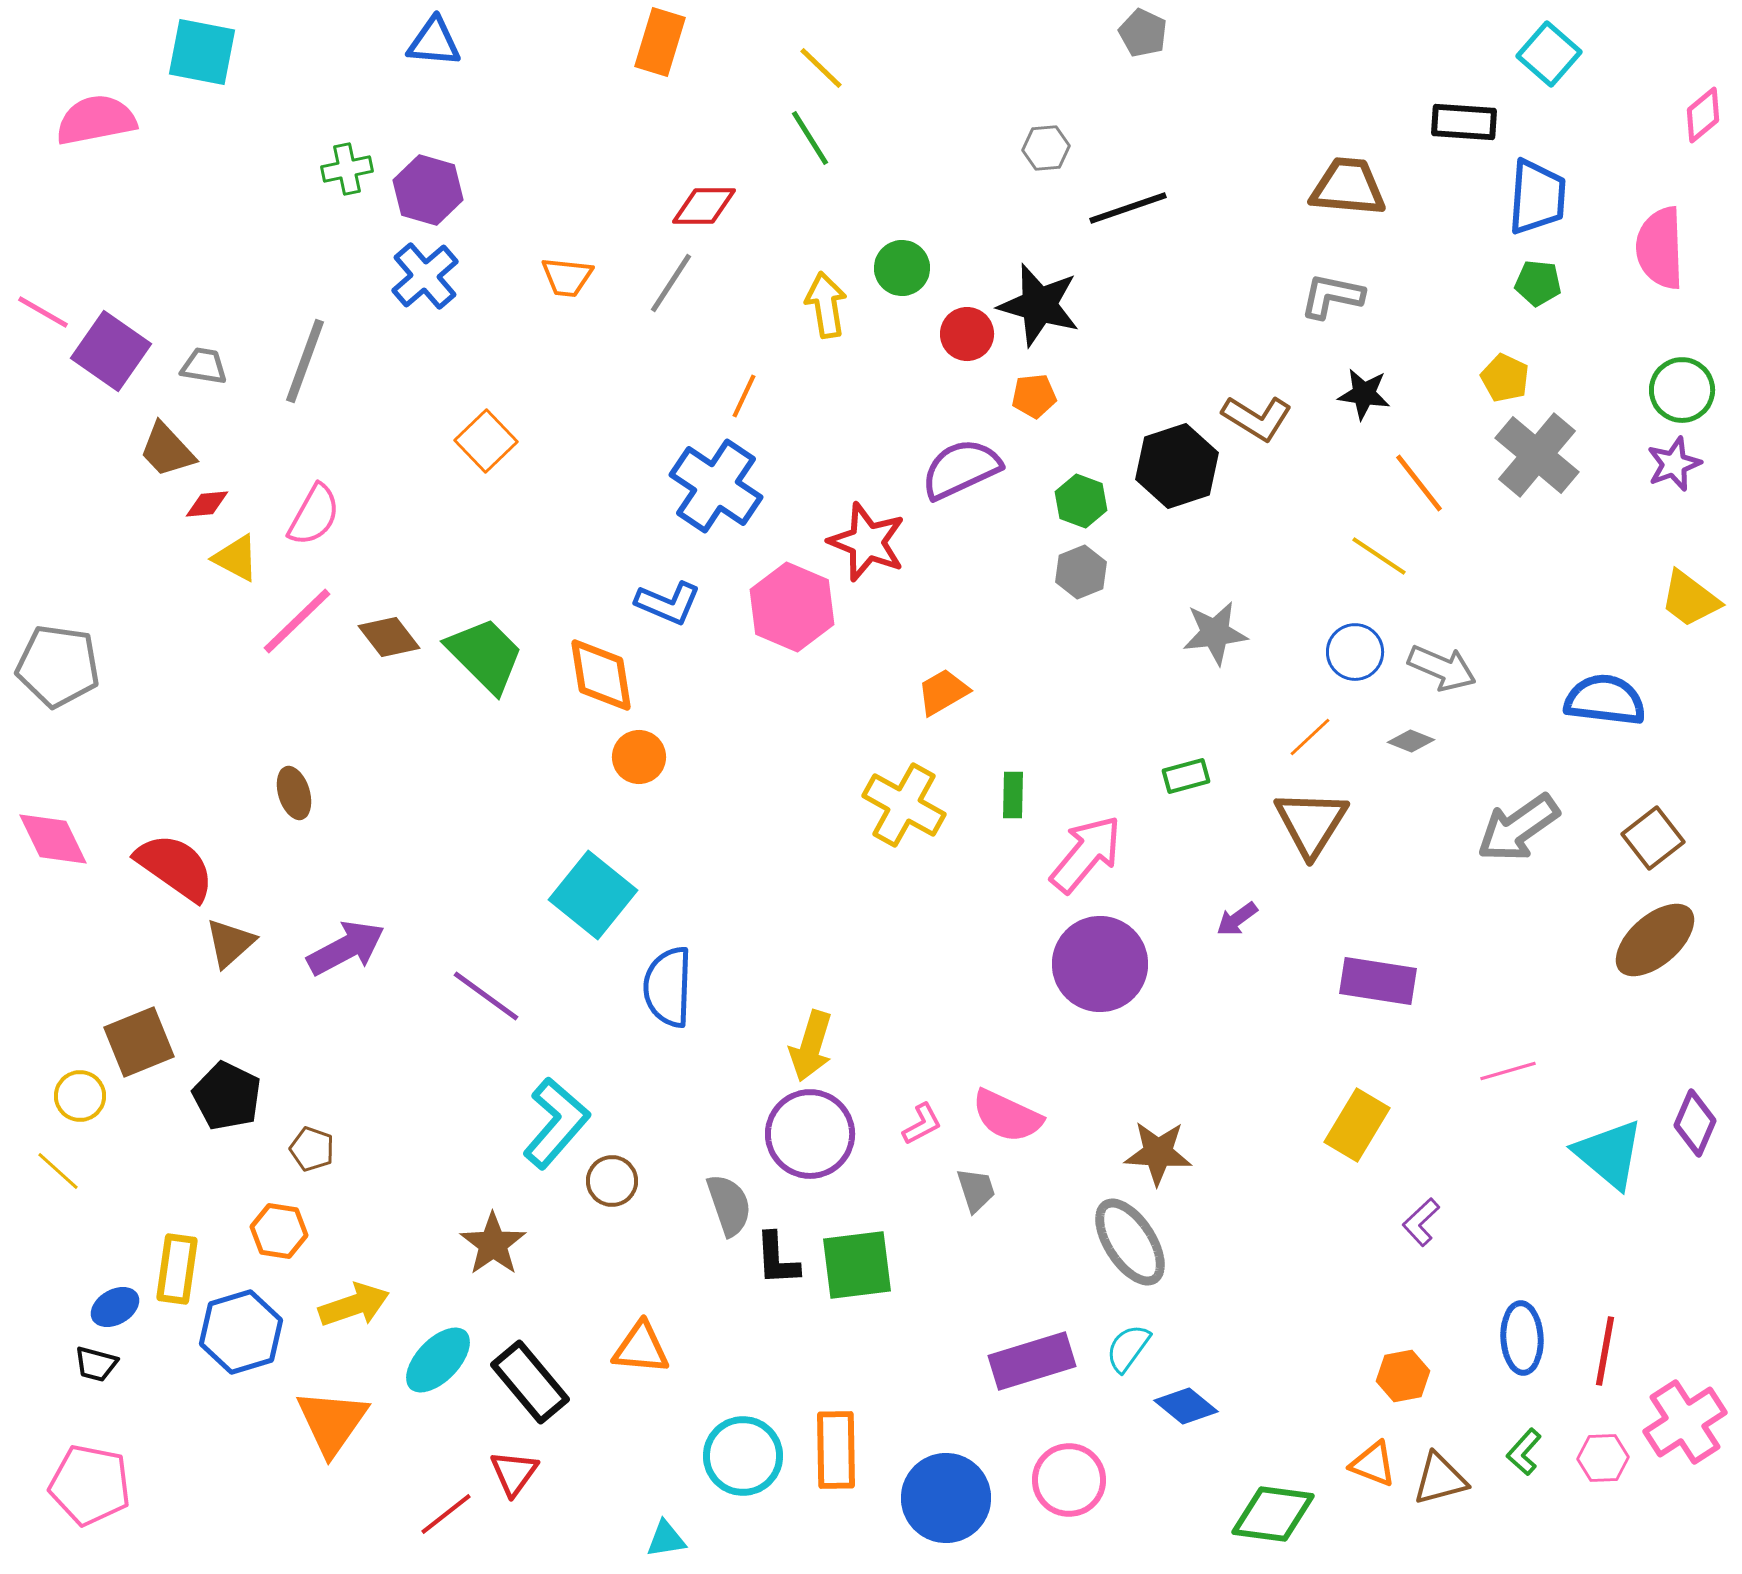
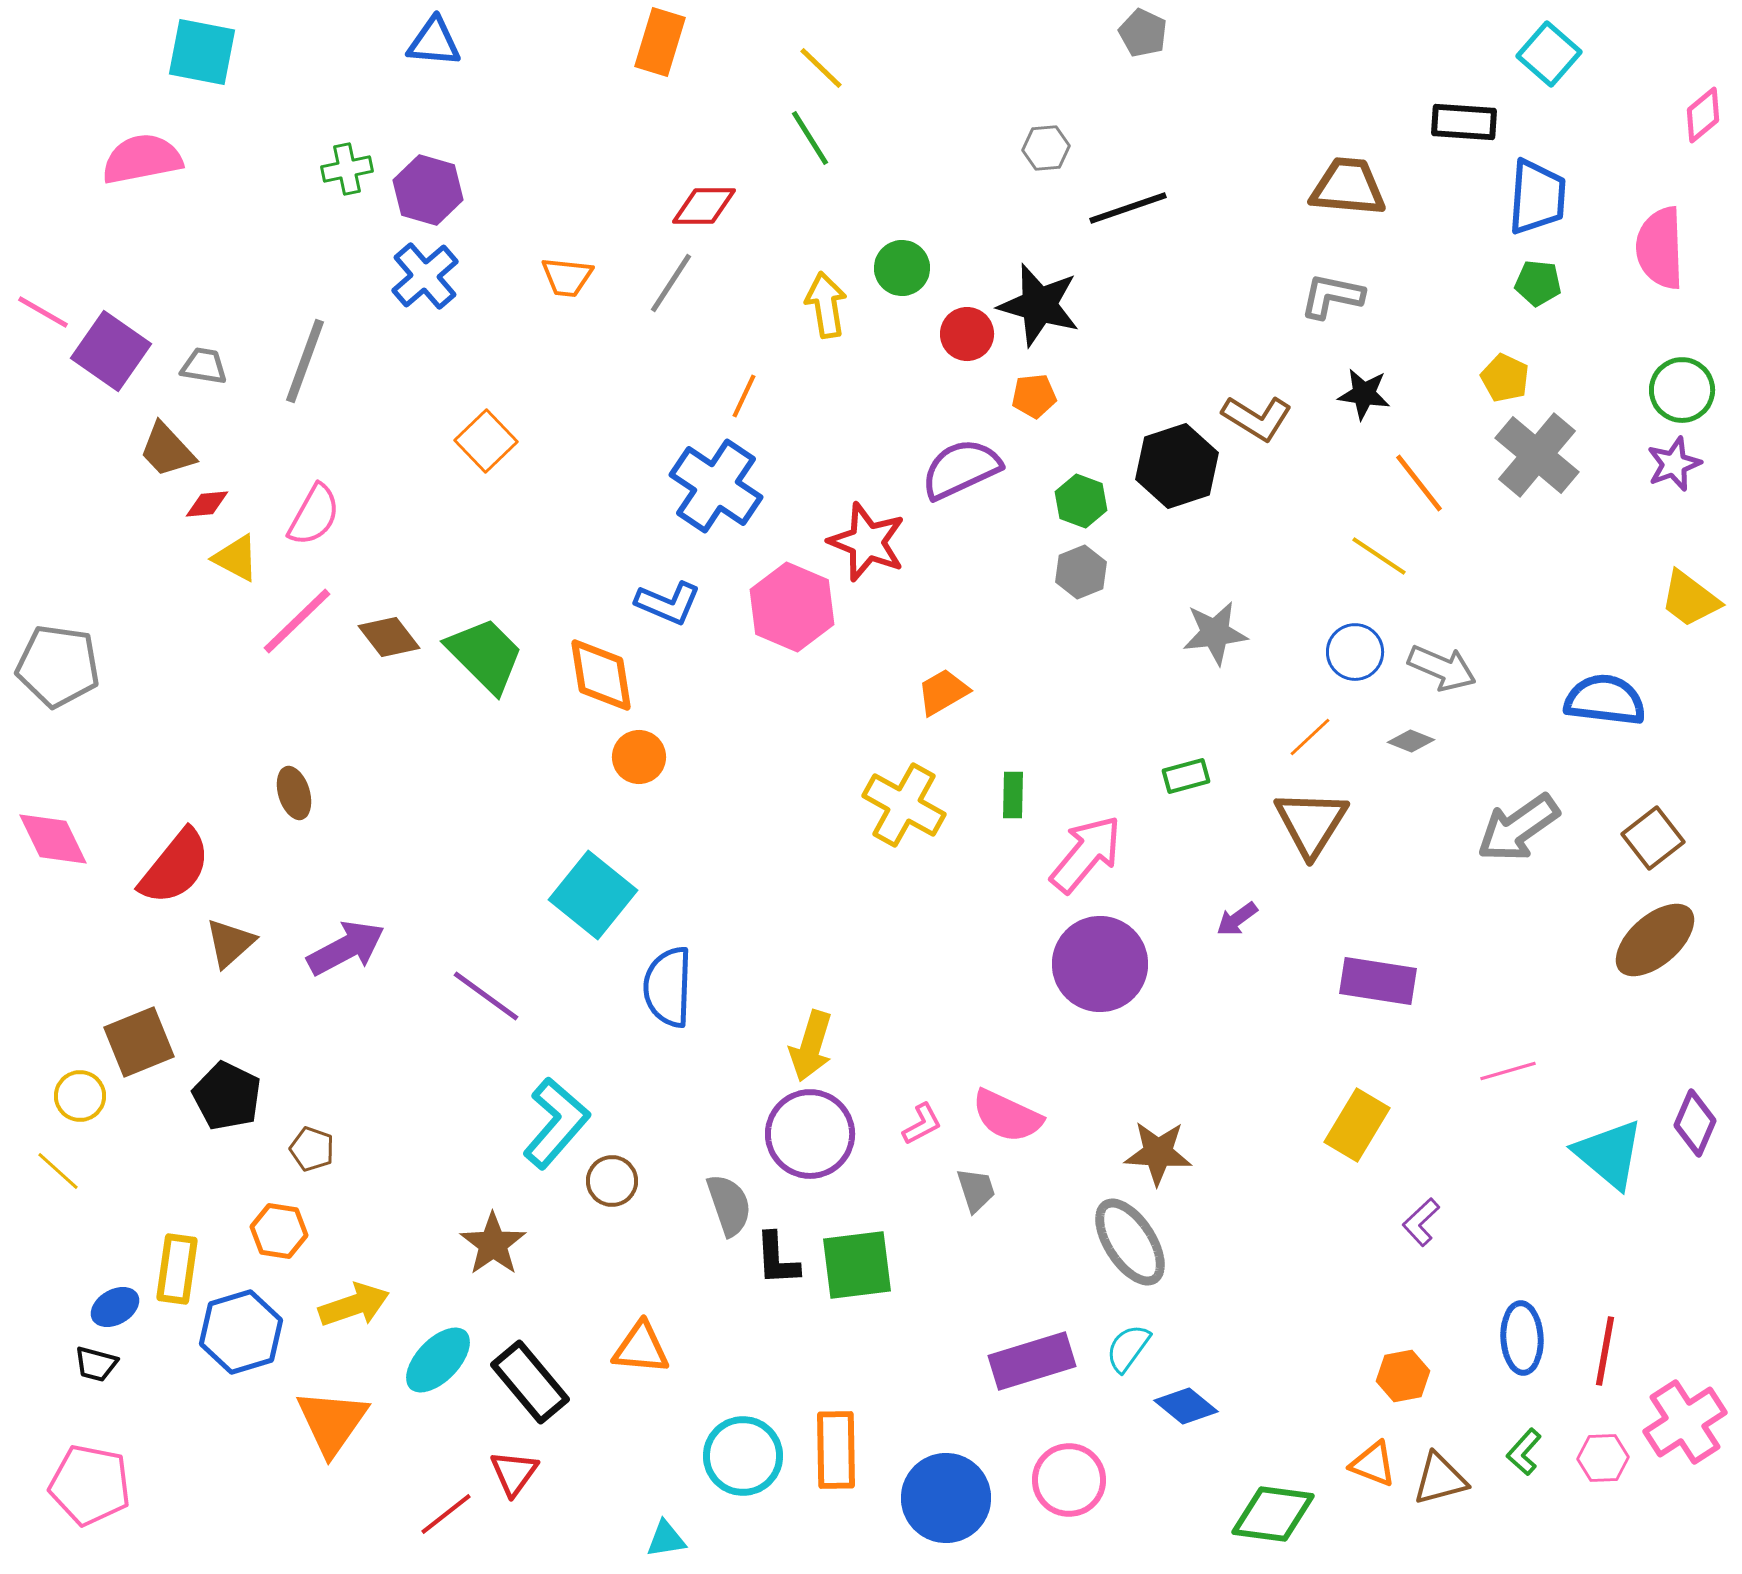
pink semicircle at (96, 120): moved 46 px right, 39 px down
red semicircle at (175, 867): rotated 94 degrees clockwise
